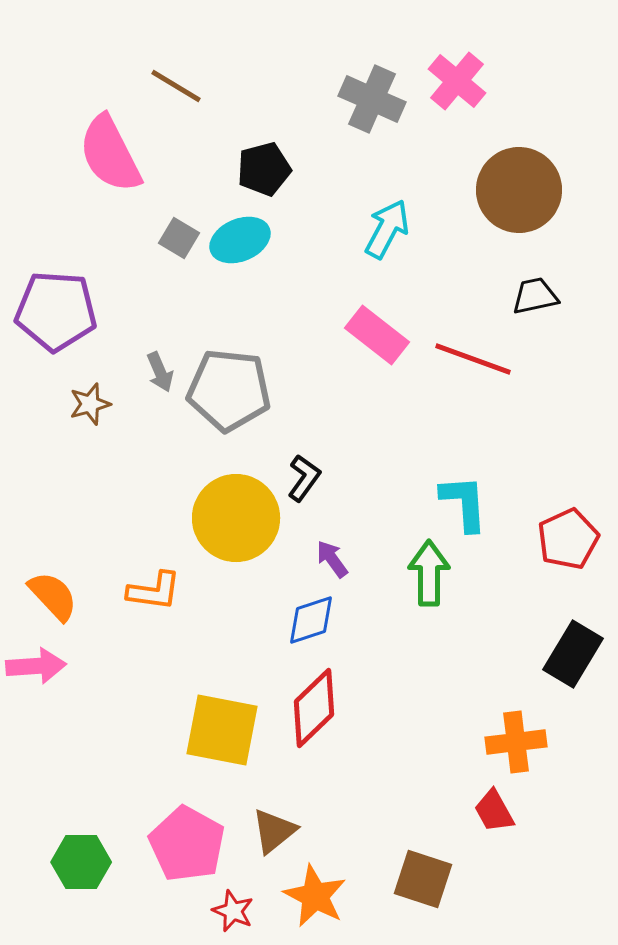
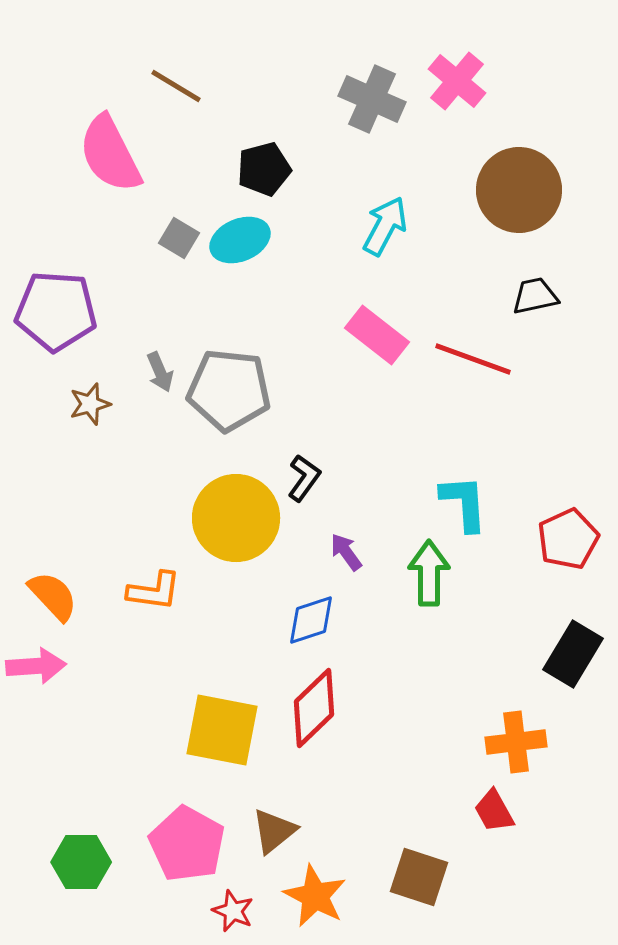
cyan arrow: moved 2 px left, 3 px up
purple arrow: moved 14 px right, 7 px up
brown square: moved 4 px left, 2 px up
